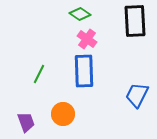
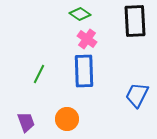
orange circle: moved 4 px right, 5 px down
